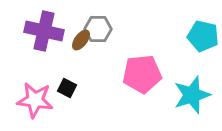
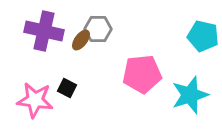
cyan star: moved 2 px left
